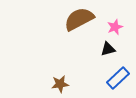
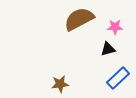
pink star: rotated 21 degrees clockwise
